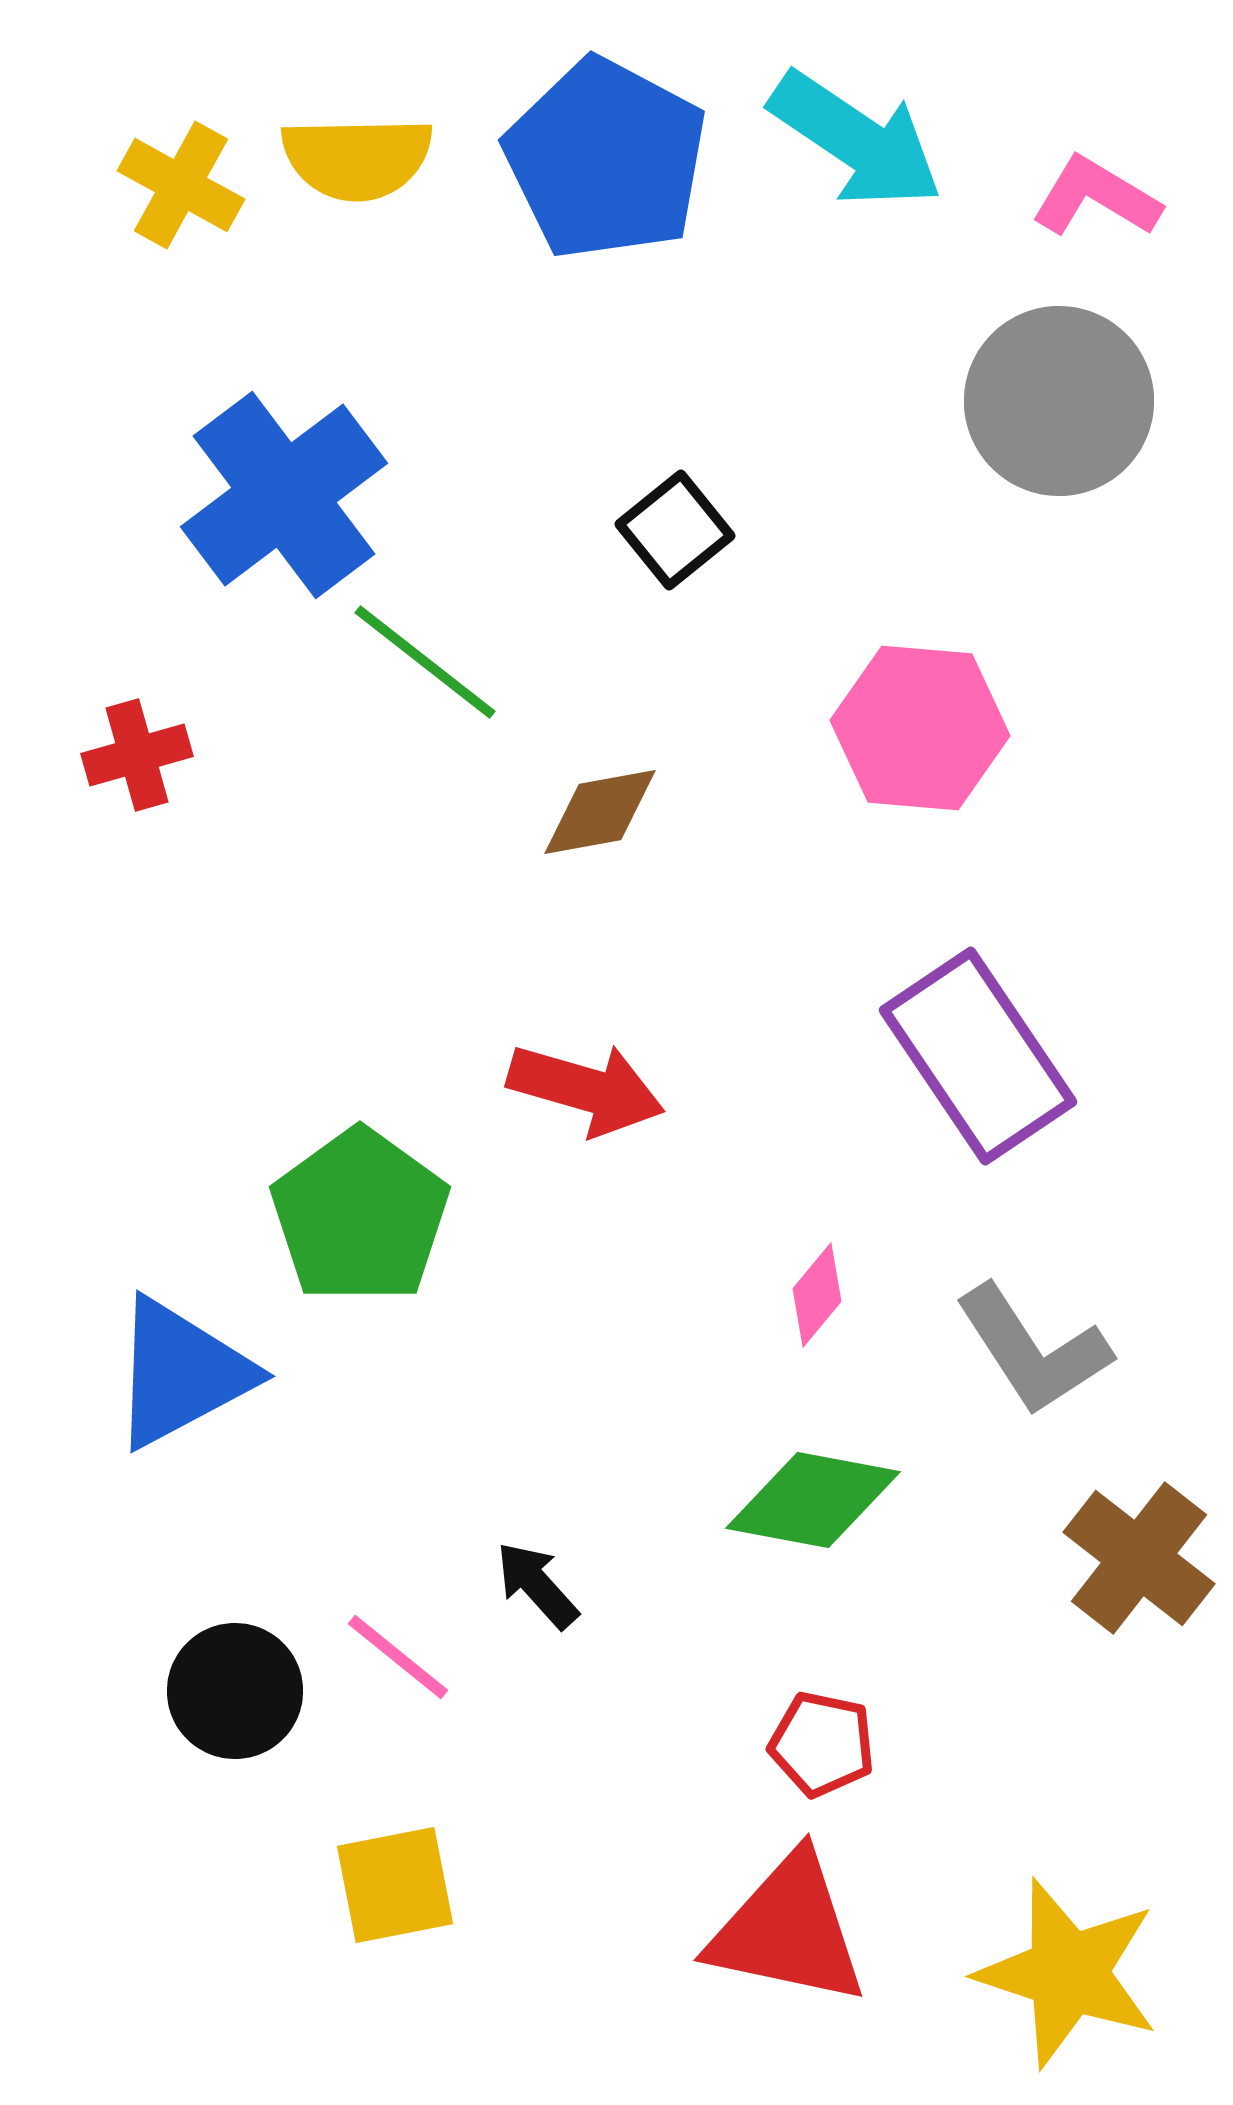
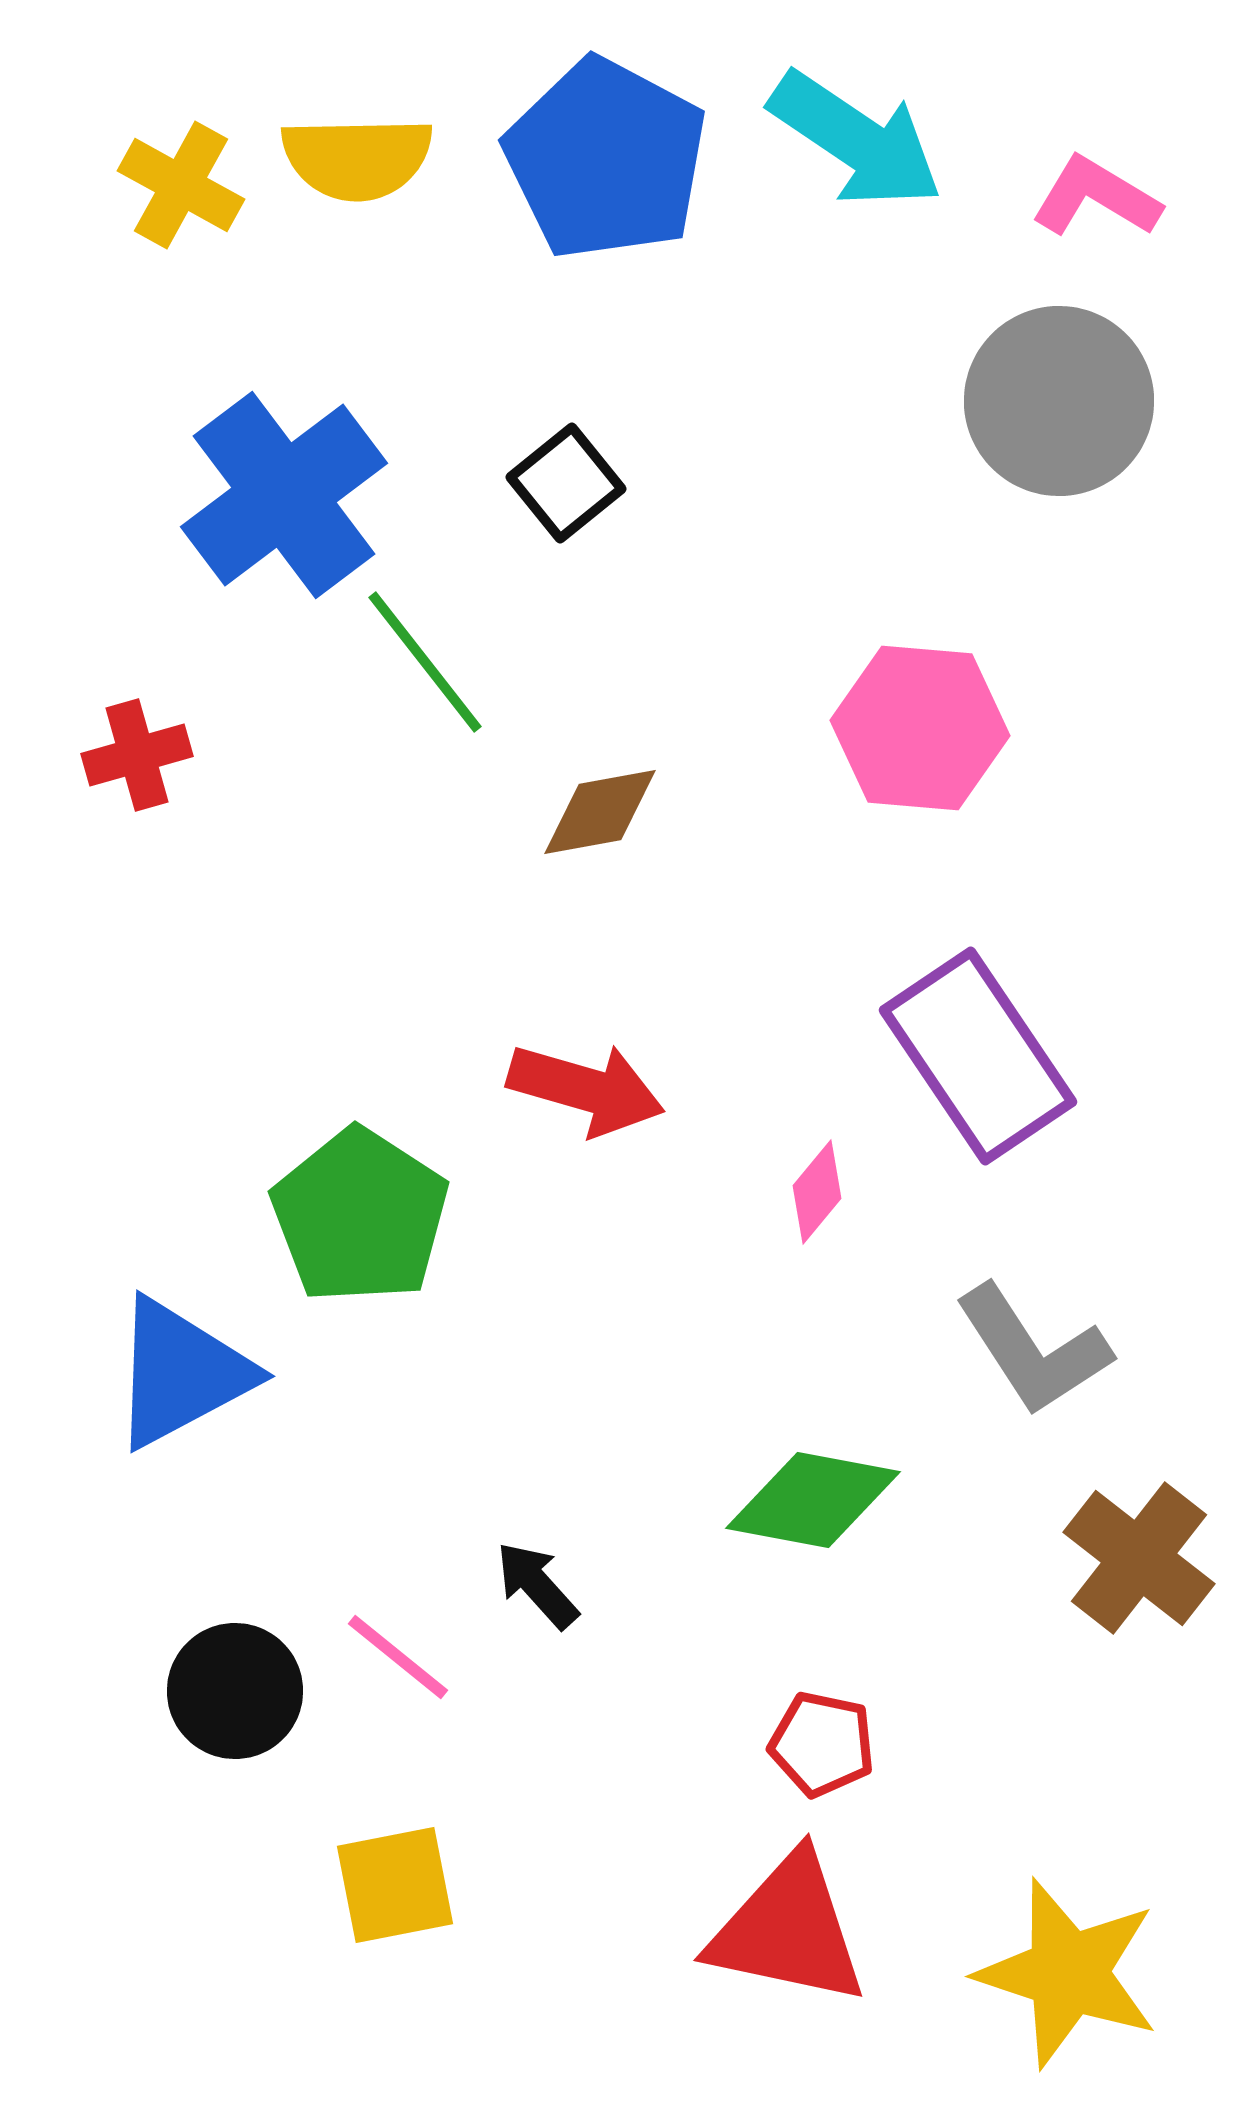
black square: moved 109 px left, 47 px up
green line: rotated 14 degrees clockwise
green pentagon: rotated 3 degrees counterclockwise
pink diamond: moved 103 px up
